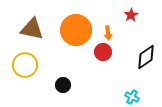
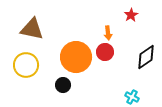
orange circle: moved 27 px down
red circle: moved 2 px right
yellow circle: moved 1 px right
